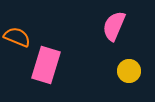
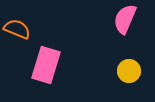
pink semicircle: moved 11 px right, 7 px up
orange semicircle: moved 8 px up
